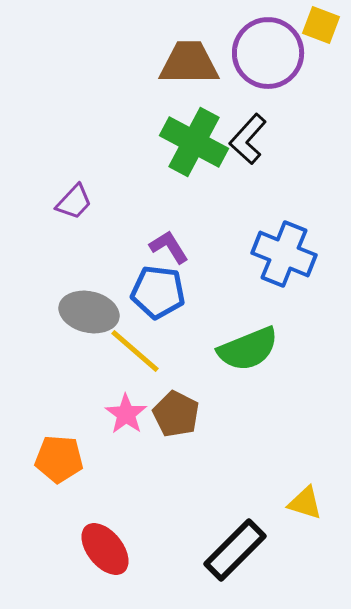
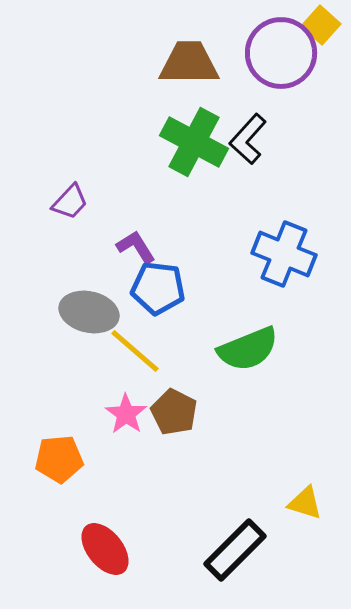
yellow square: rotated 21 degrees clockwise
purple circle: moved 13 px right
purple trapezoid: moved 4 px left
purple L-shape: moved 33 px left
blue pentagon: moved 4 px up
brown pentagon: moved 2 px left, 2 px up
orange pentagon: rotated 9 degrees counterclockwise
